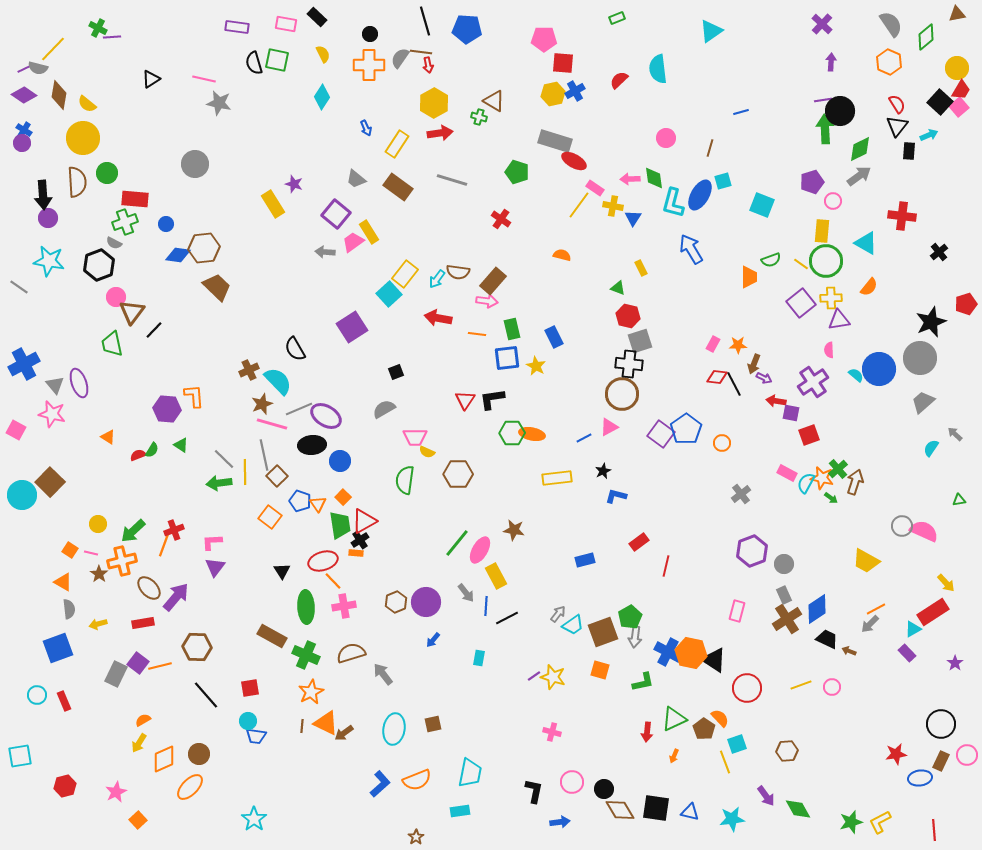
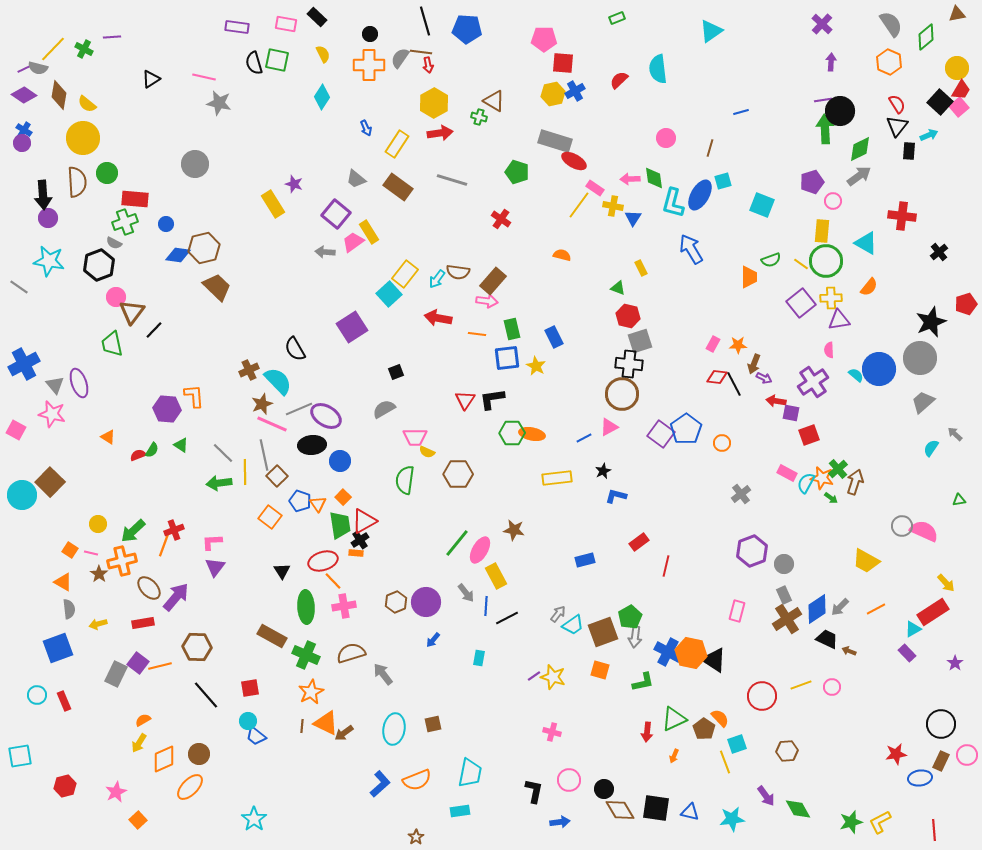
green cross at (98, 28): moved 14 px left, 21 px down
pink line at (204, 79): moved 2 px up
brown hexagon at (204, 248): rotated 8 degrees counterclockwise
pink line at (272, 424): rotated 8 degrees clockwise
gray line at (224, 459): moved 1 px left, 6 px up
gray arrow at (870, 624): moved 30 px left, 17 px up
red circle at (747, 688): moved 15 px right, 8 px down
blue trapezoid at (256, 736): rotated 30 degrees clockwise
pink circle at (572, 782): moved 3 px left, 2 px up
